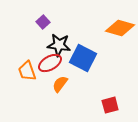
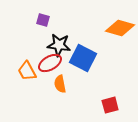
purple square: moved 2 px up; rotated 32 degrees counterclockwise
orange trapezoid: rotated 10 degrees counterclockwise
orange semicircle: rotated 48 degrees counterclockwise
